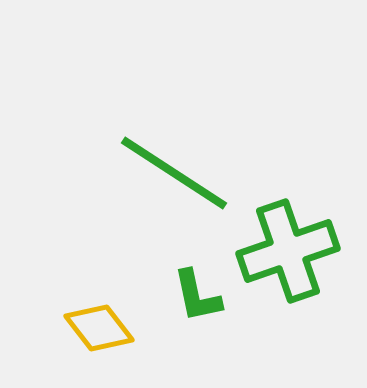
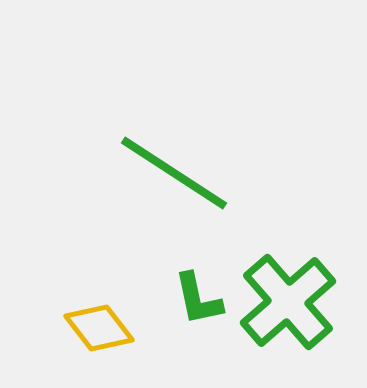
green cross: moved 51 px down; rotated 22 degrees counterclockwise
green L-shape: moved 1 px right, 3 px down
